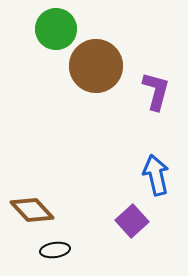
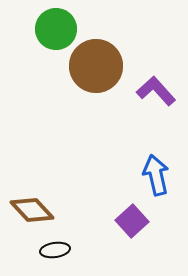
purple L-shape: rotated 57 degrees counterclockwise
